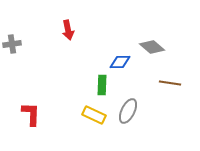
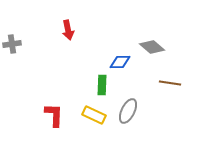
red L-shape: moved 23 px right, 1 px down
